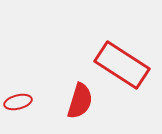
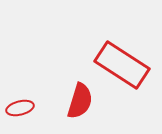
red ellipse: moved 2 px right, 6 px down
